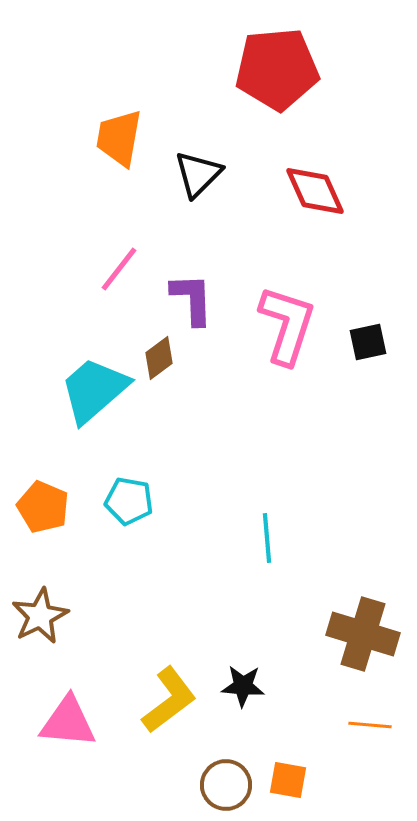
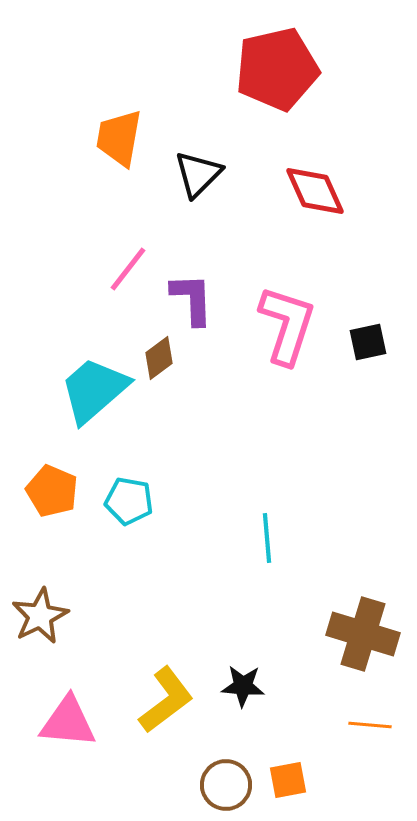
red pentagon: rotated 8 degrees counterclockwise
pink line: moved 9 px right
orange pentagon: moved 9 px right, 16 px up
yellow L-shape: moved 3 px left
orange square: rotated 21 degrees counterclockwise
